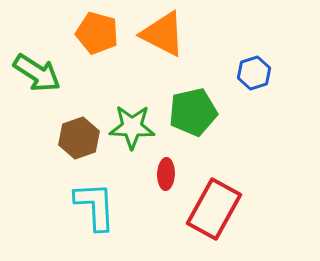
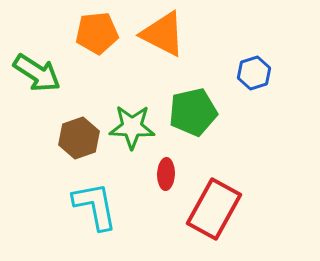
orange pentagon: rotated 21 degrees counterclockwise
cyan L-shape: rotated 8 degrees counterclockwise
